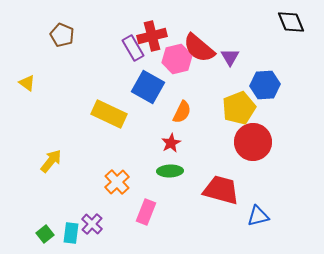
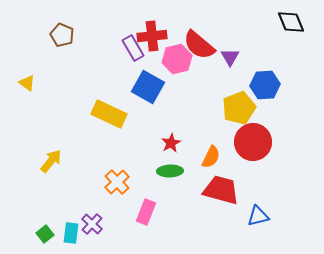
red cross: rotated 8 degrees clockwise
red semicircle: moved 3 px up
orange semicircle: moved 29 px right, 45 px down
